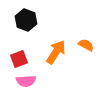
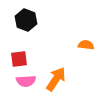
orange semicircle: rotated 21 degrees counterclockwise
orange arrow: moved 27 px down
red square: rotated 12 degrees clockwise
